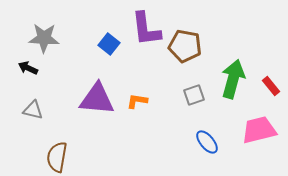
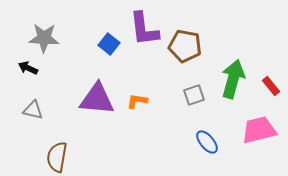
purple L-shape: moved 2 px left
